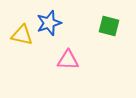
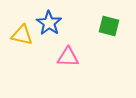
blue star: rotated 20 degrees counterclockwise
pink triangle: moved 3 px up
